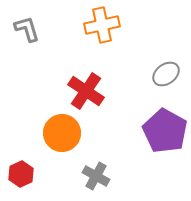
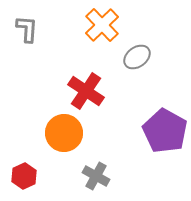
orange cross: rotated 32 degrees counterclockwise
gray L-shape: rotated 20 degrees clockwise
gray ellipse: moved 29 px left, 17 px up
orange circle: moved 2 px right
red hexagon: moved 3 px right, 2 px down
